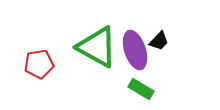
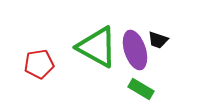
black trapezoid: moved 1 px left, 1 px up; rotated 65 degrees clockwise
